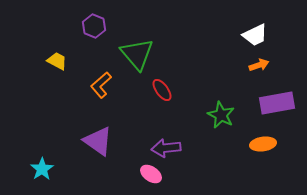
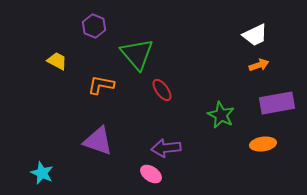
orange L-shape: rotated 52 degrees clockwise
purple triangle: rotated 16 degrees counterclockwise
cyan star: moved 4 px down; rotated 15 degrees counterclockwise
